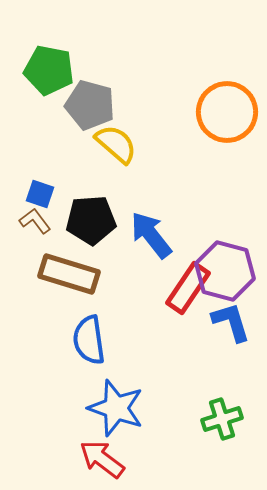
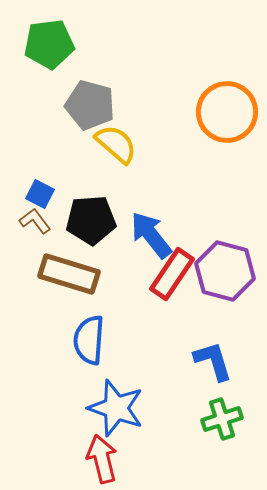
green pentagon: moved 26 px up; rotated 18 degrees counterclockwise
blue square: rotated 8 degrees clockwise
red rectangle: moved 16 px left, 14 px up
blue L-shape: moved 18 px left, 39 px down
blue semicircle: rotated 12 degrees clockwise
red arrow: rotated 39 degrees clockwise
